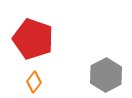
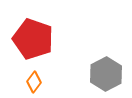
gray hexagon: moved 1 px up
